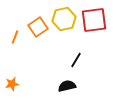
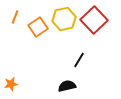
red square: rotated 36 degrees counterclockwise
orange line: moved 20 px up
black line: moved 3 px right
orange star: moved 1 px left
